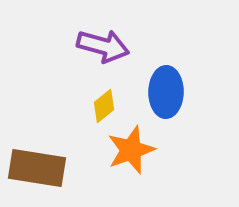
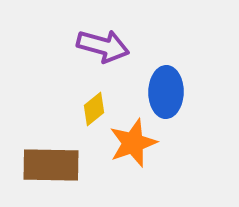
yellow diamond: moved 10 px left, 3 px down
orange star: moved 2 px right, 7 px up
brown rectangle: moved 14 px right, 3 px up; rotated 8 degrees counterclockwise
